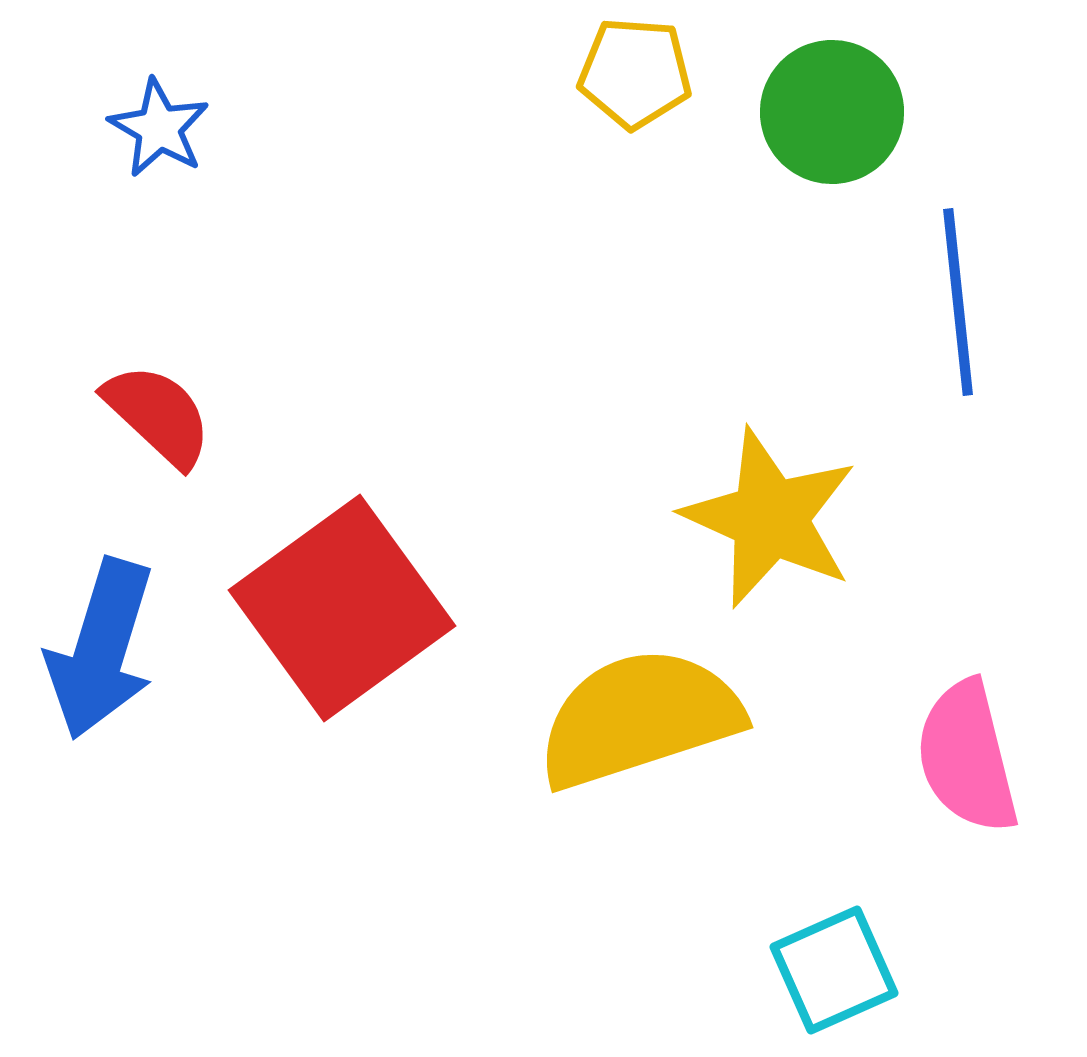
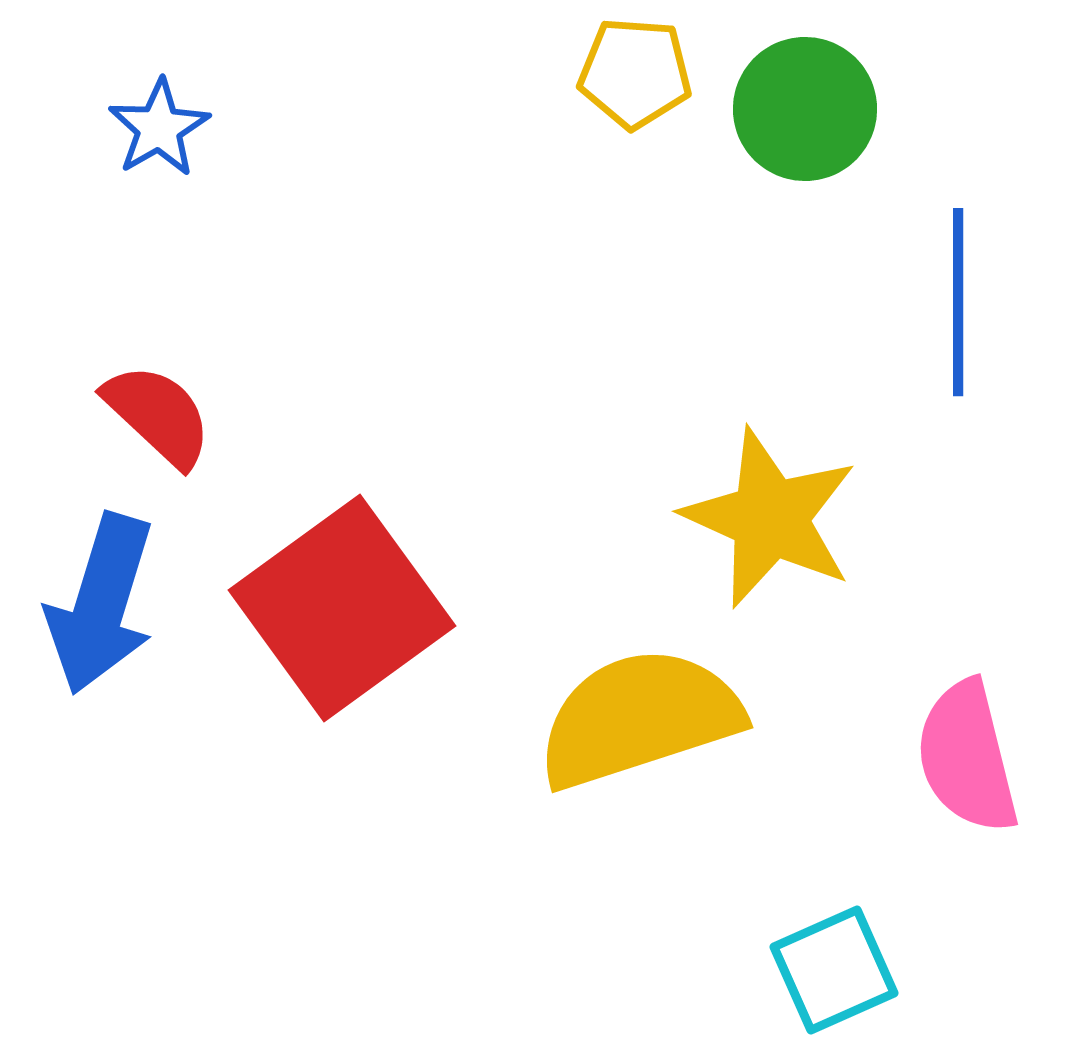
green circle: moved 27 px left, 3 px up
blue star: rotated 12 degrees clockwise
blue line: rotated 6 degrees clockwise
blue arrow: moved 45 px up
